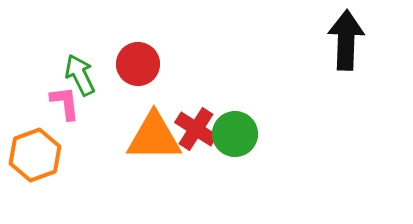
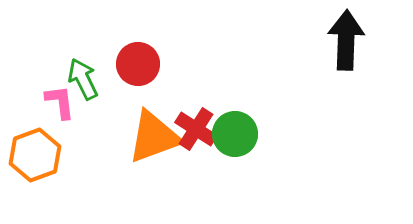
green arrow: moved 3 px right, 4 px down
pink L-shape: moved 5 px left, 1 px up
orange triangle: rotated 20 degrees counterclockwise
